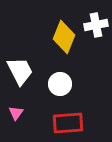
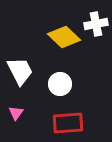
white cross: moved 1 px up
yellow diamond: rotated 68 degrees counterclockwise
